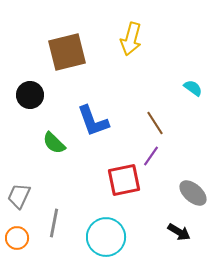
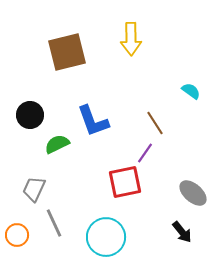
yellow arrow: rotated 16 degrees counterclockwise
cyan semicircle: moved 2 px left, 3 px down
black circle: moved 20 px down
green semicircle: moved 3 px right, 1 px down; rotated 110 degrees clockwise
purple line: moved 6 px left, 3 px up
red square: moved 1 px right, 2 px down
gray trapezoid: moved 15 px right, 7 px up
gray line: rotated 36 degrees counterclockwise
black arrow: moved 3 px right; rotated 20 degrees clockwise
orange circle: moved 3 px up
